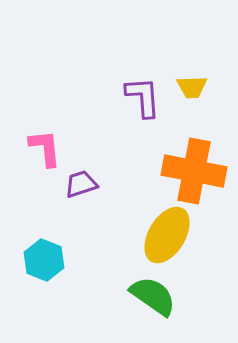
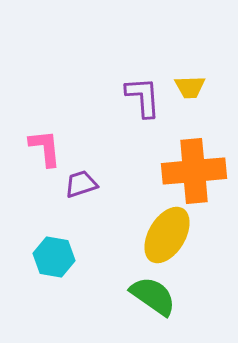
yellow trapezoid: moved 2 px left
orange cross: rotated 16 degrees counterclockwise
cyan hexagon: moved 10 px right, 3 px up; rotated 12 degrees counterclockwise
